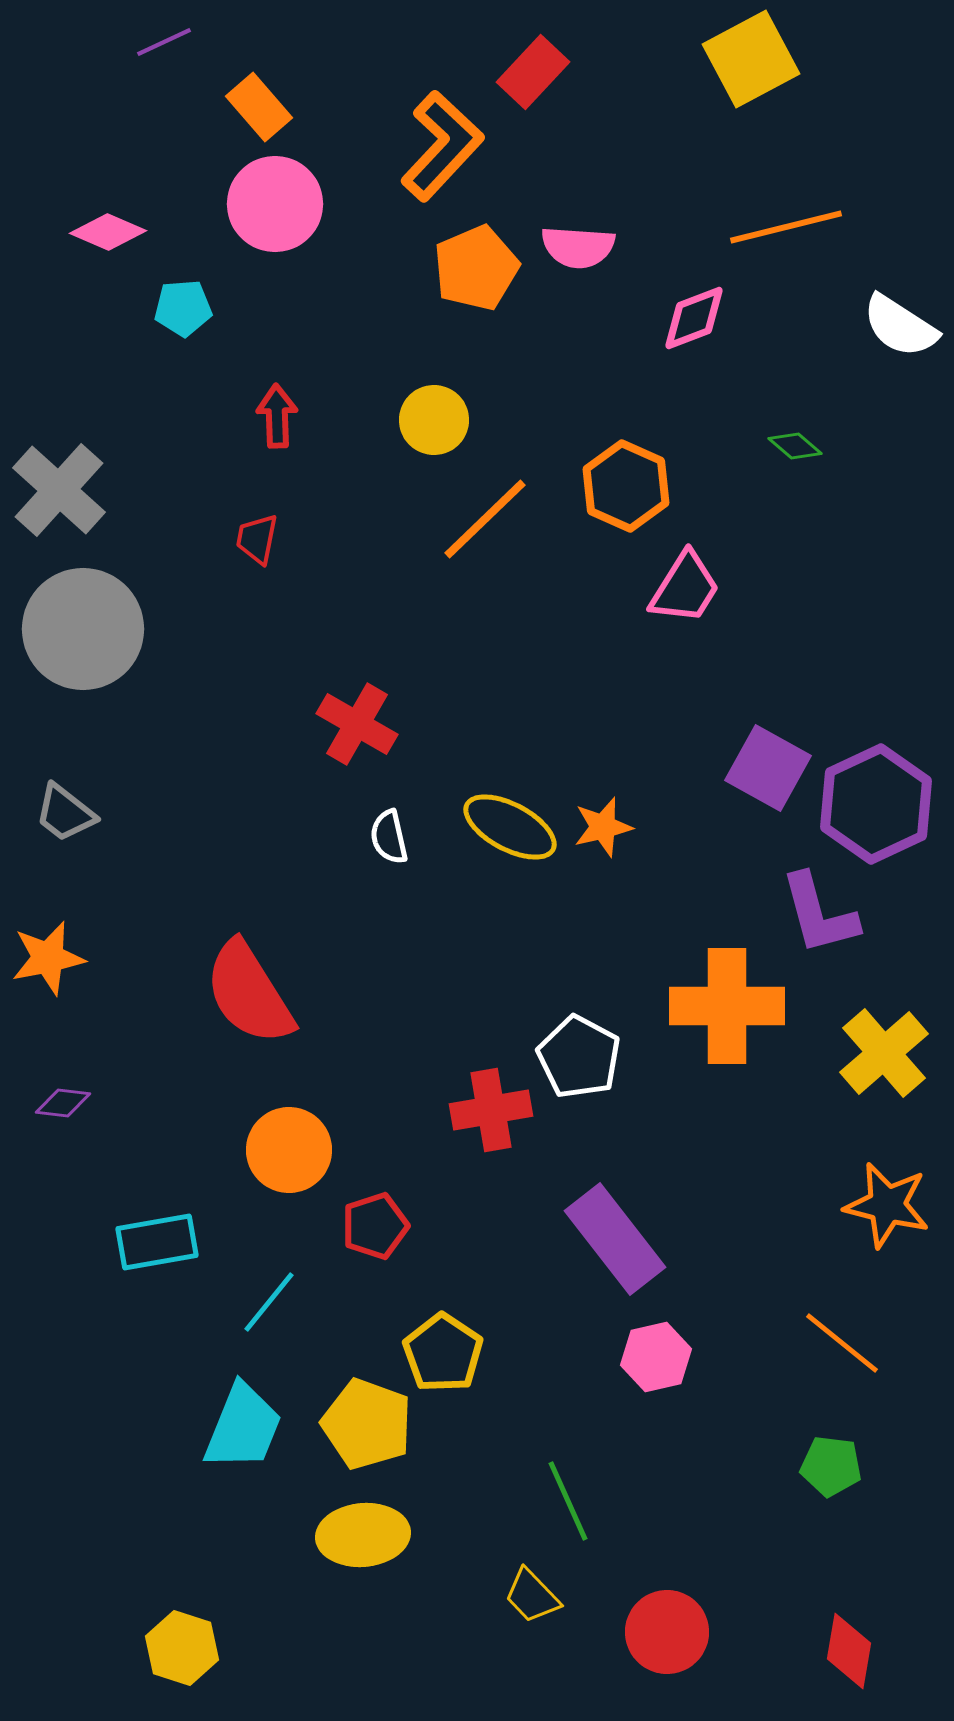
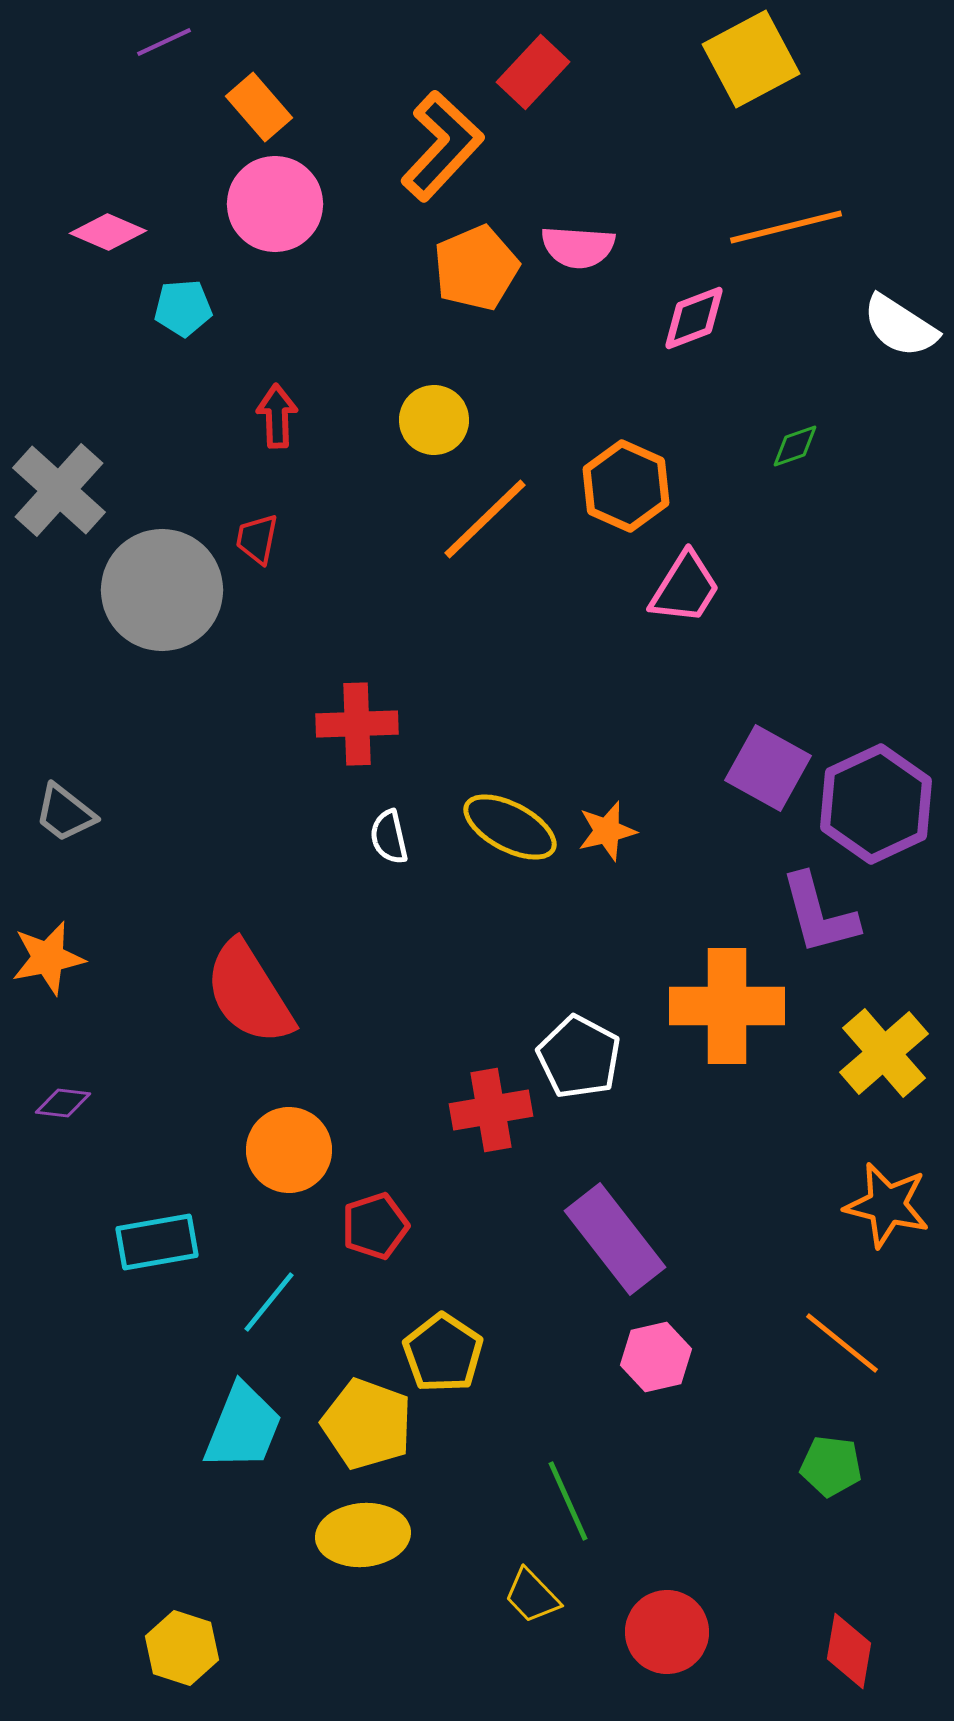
green diamond at (795, 446): rotated 60 degrees counterclockwise
gray circle at (83, 629): moved 79 px right, 39 px up
red cross at (357, 724): rotated 32 degrees counterclockwise
orange star at (603, 827): moved 4 px right, 4 px down
